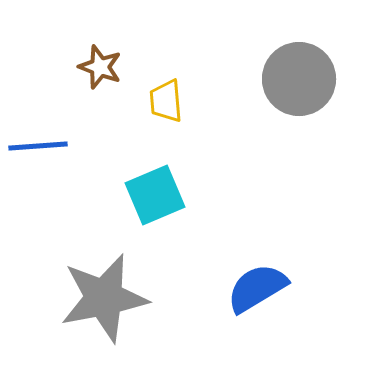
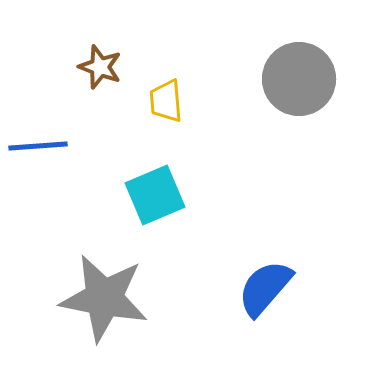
blue semicircle: moved 8 px right; rotated 18 degrees counterclockwise
gray star: rotated 22 degrees clockwise
